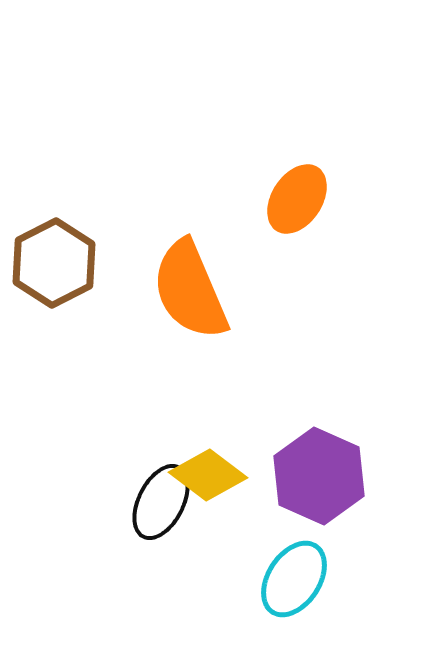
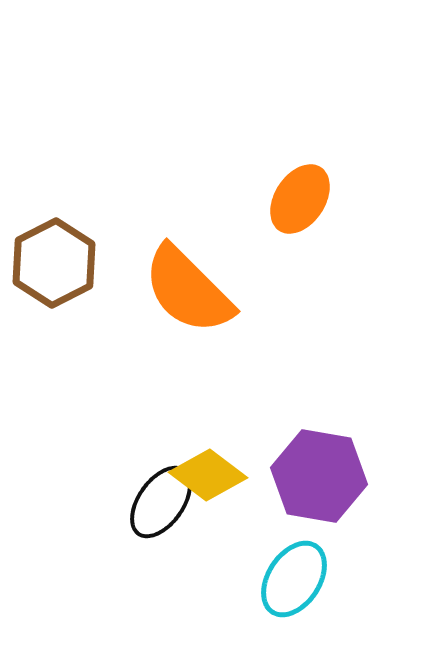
orange ellipse: moved 3 px right
orange semicircle: moved 2 px left; rotated 22 degrees counterclockwise
purple hexagon: rotated 14 degrees counterclockwise
black ellipse: rotated 8 degrees clockwise
